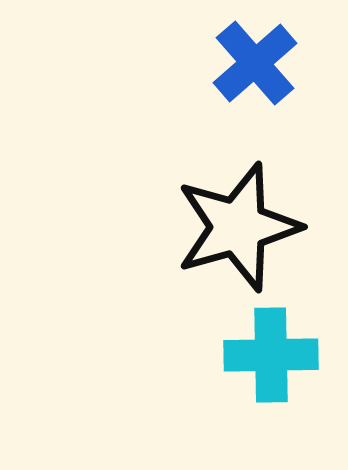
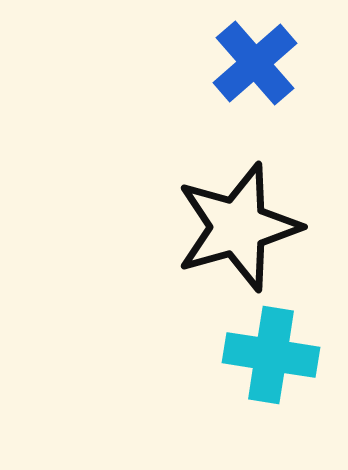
cyan cross: rotated 10 degrees clockwise
